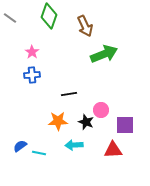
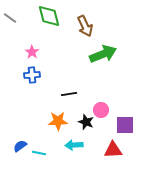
green diamond: rotated 35 degrees counterclockwise
green arrow: moved 1 px left
